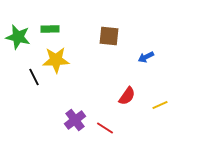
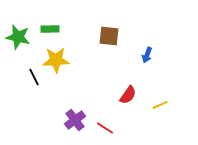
blue arrow: moved 1 px right, 2 px up; rotated 42 degrees counterclockwise
red semicircle: moved 1 px right, 1 px up
